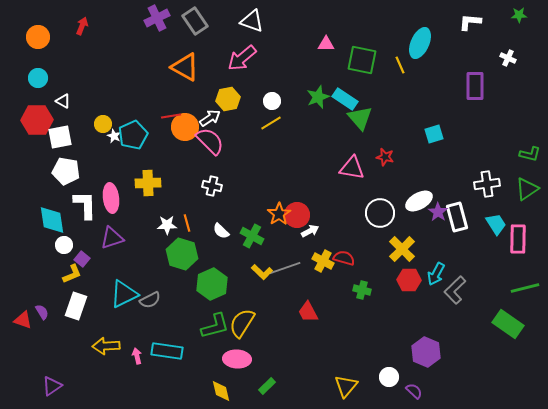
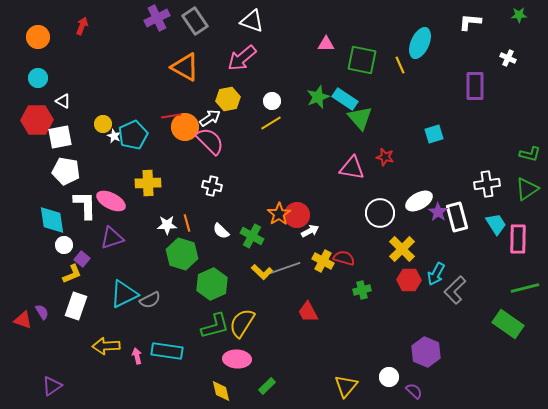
pink ellipse at (111, 198): moved 3 px down; rotated 56 degrees counterclockwise
green cross at (362, 290): rotated 30 degrees counterclockwise
